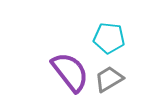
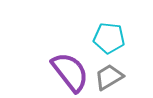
gray trapezoid: moved 2 px up
